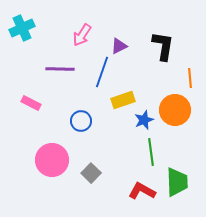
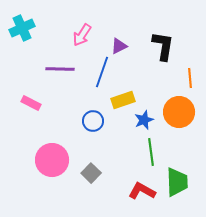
orange circle: moved 4 px right, 2 px down
blue circle: moved 12 px right
